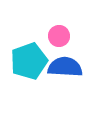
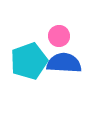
blue semicircle: moved 1 px left, 4 px up
